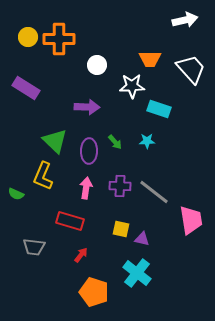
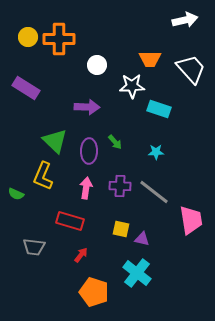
cyan star: moved 9 px right, 11 px down
